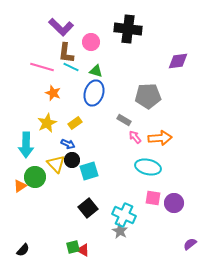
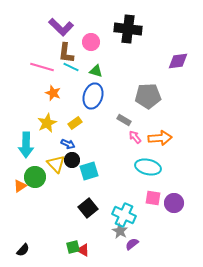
blue ellipse: moved 1 px left, 3 px down
purple semicircle: moved 58 px left
